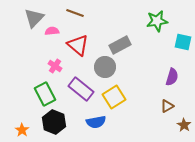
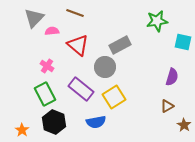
pink cross: moved 8 px left
